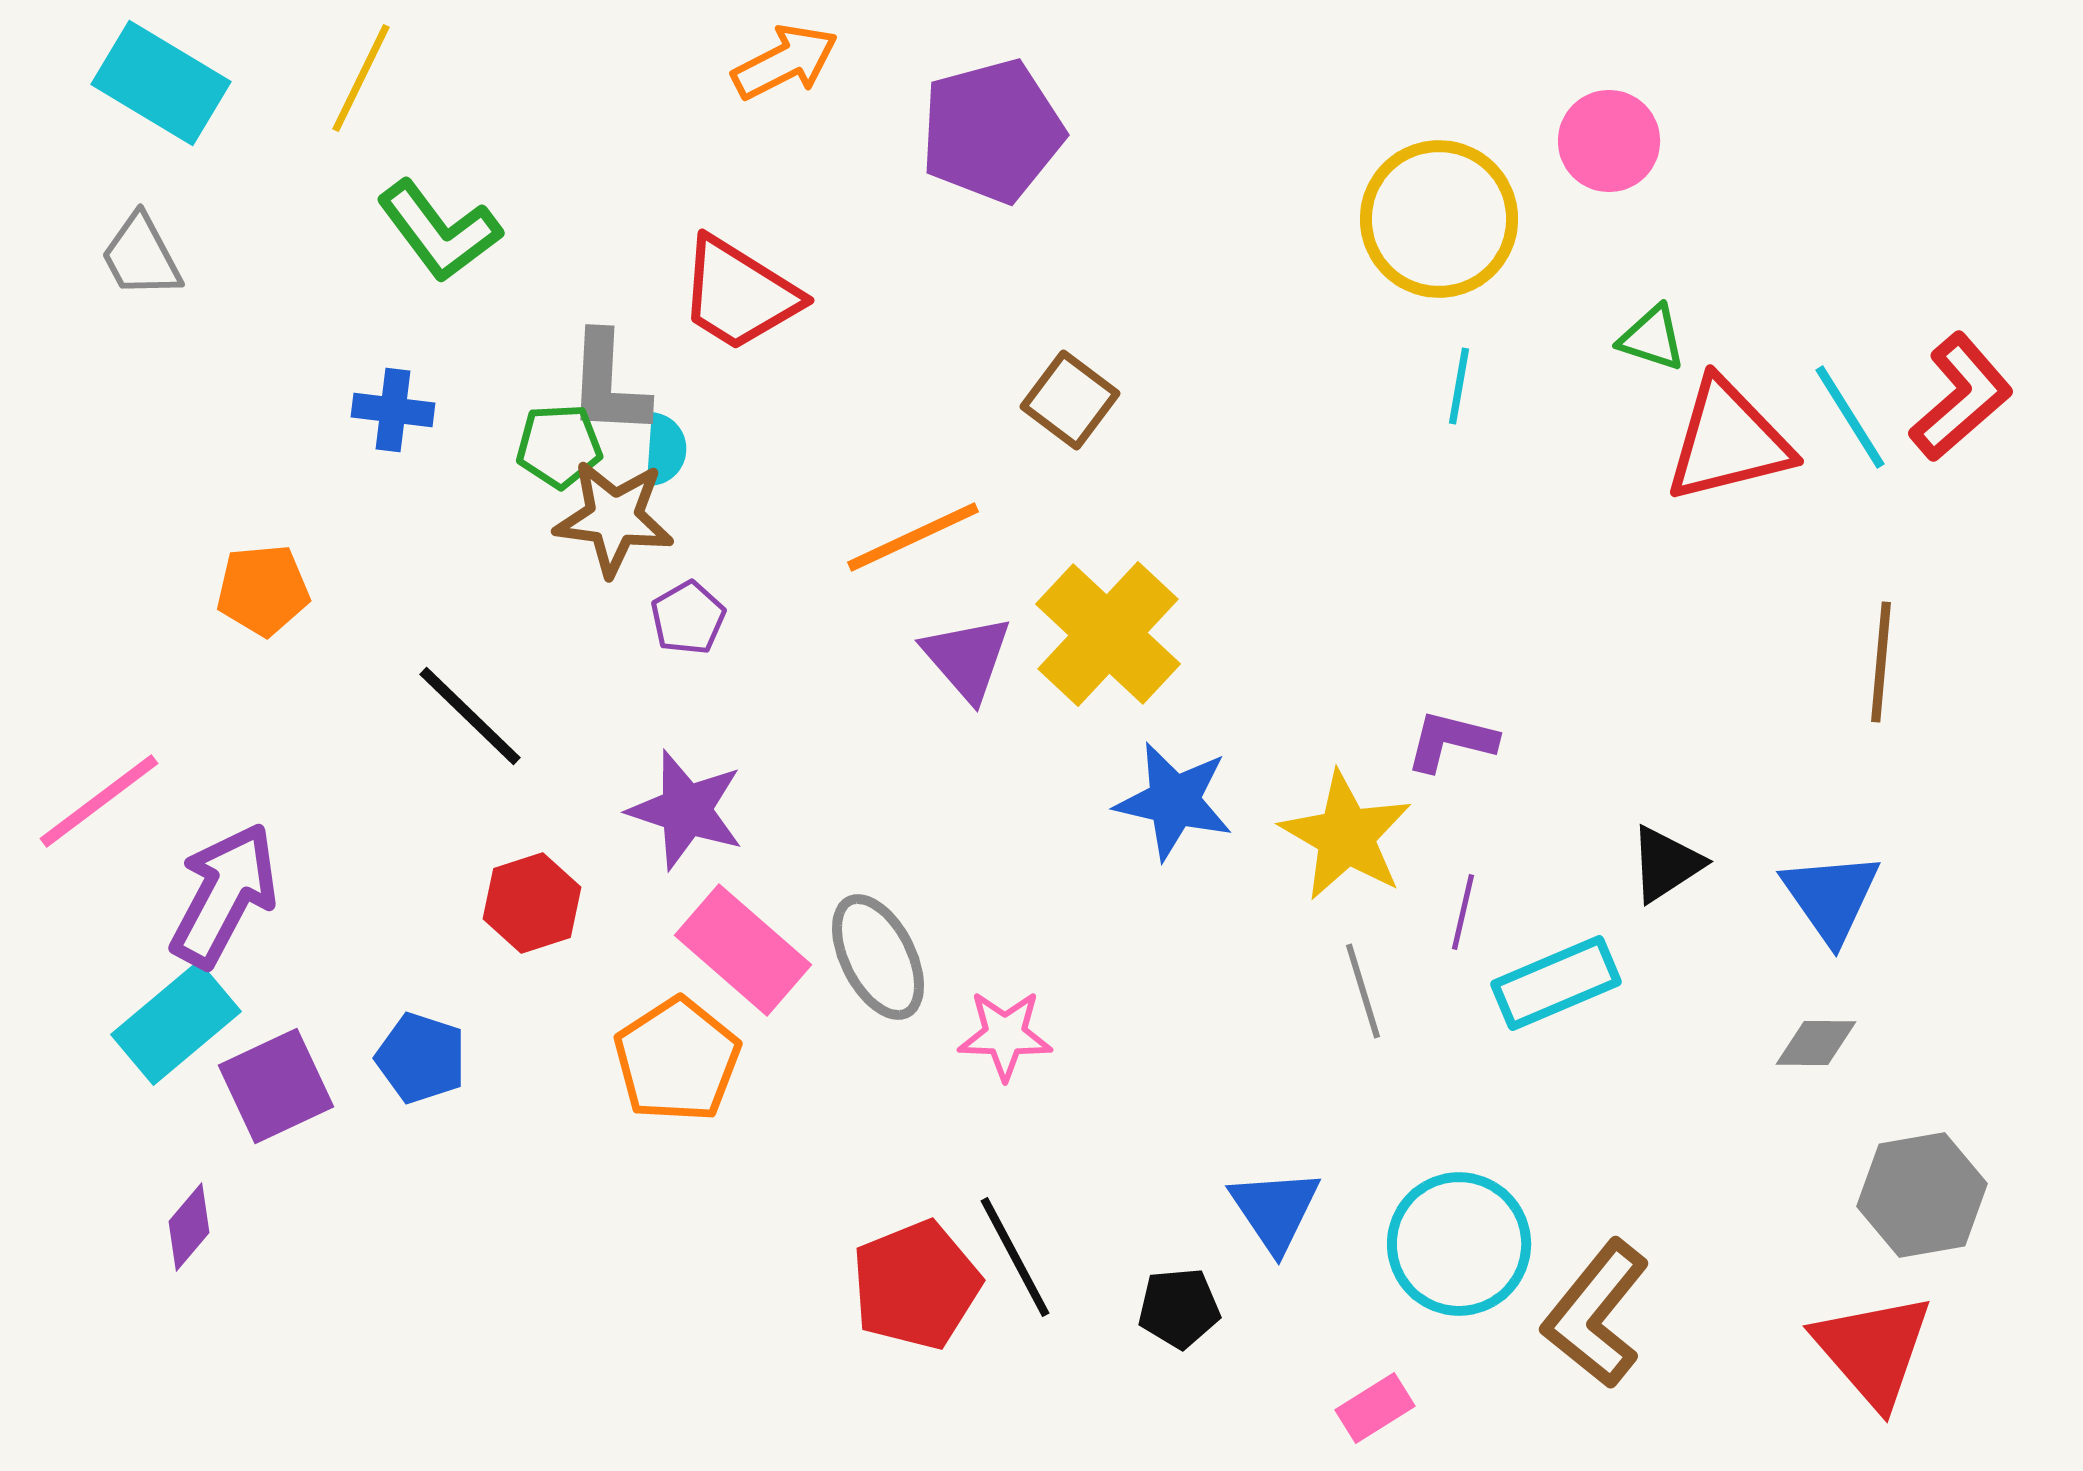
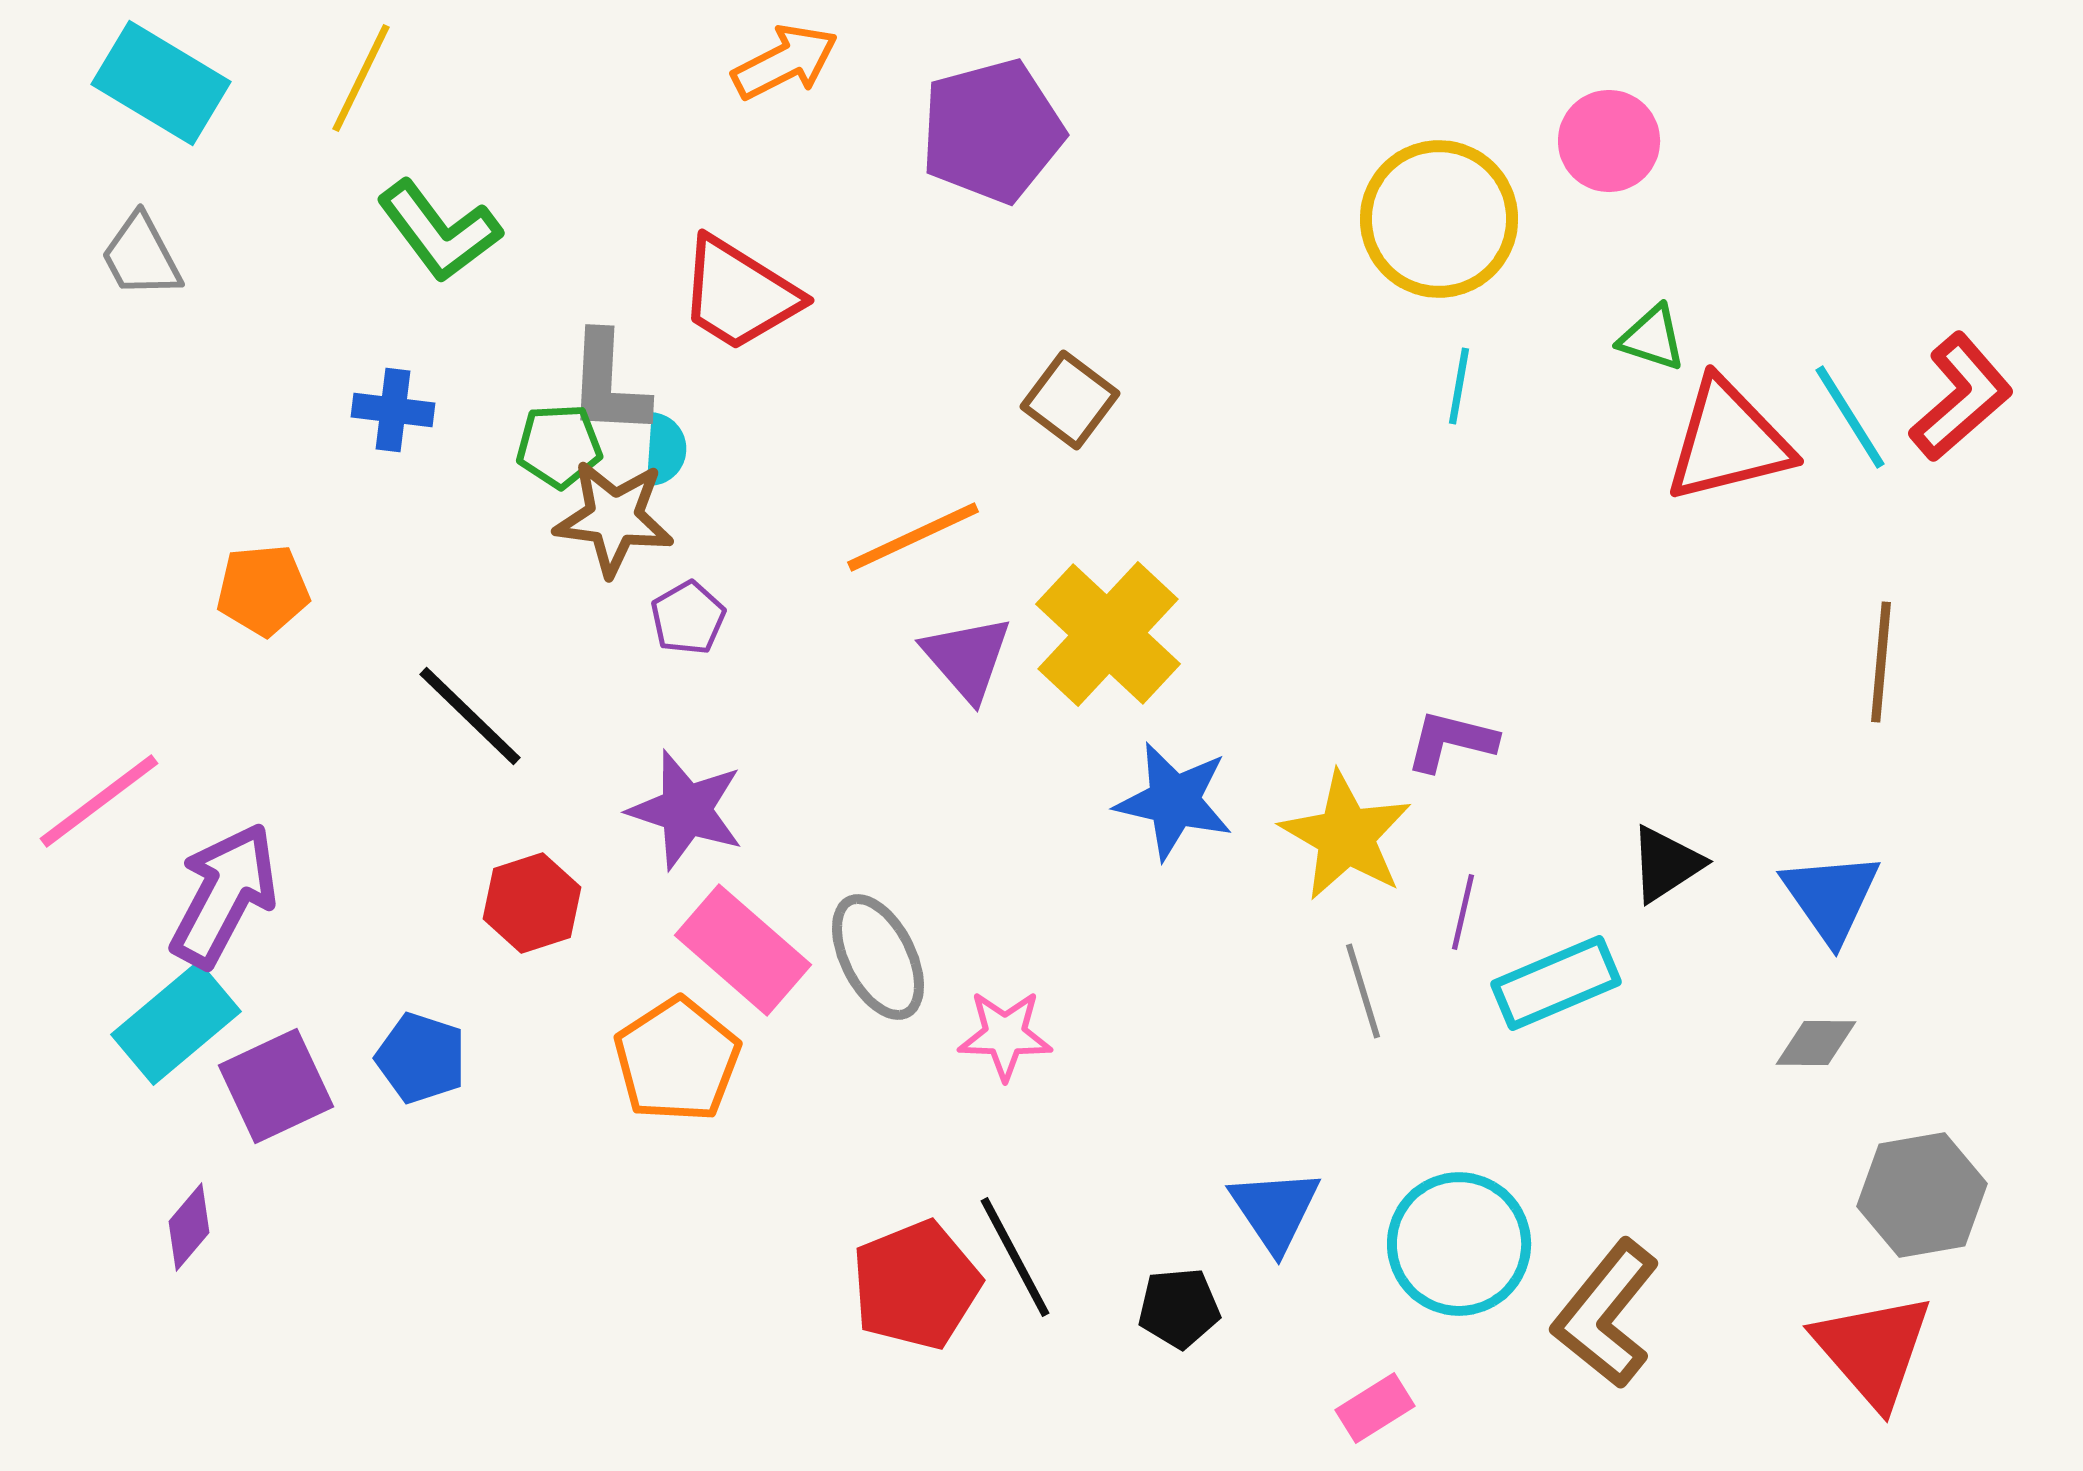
brown L-shape at (1596, 1314): moved 10 px right
